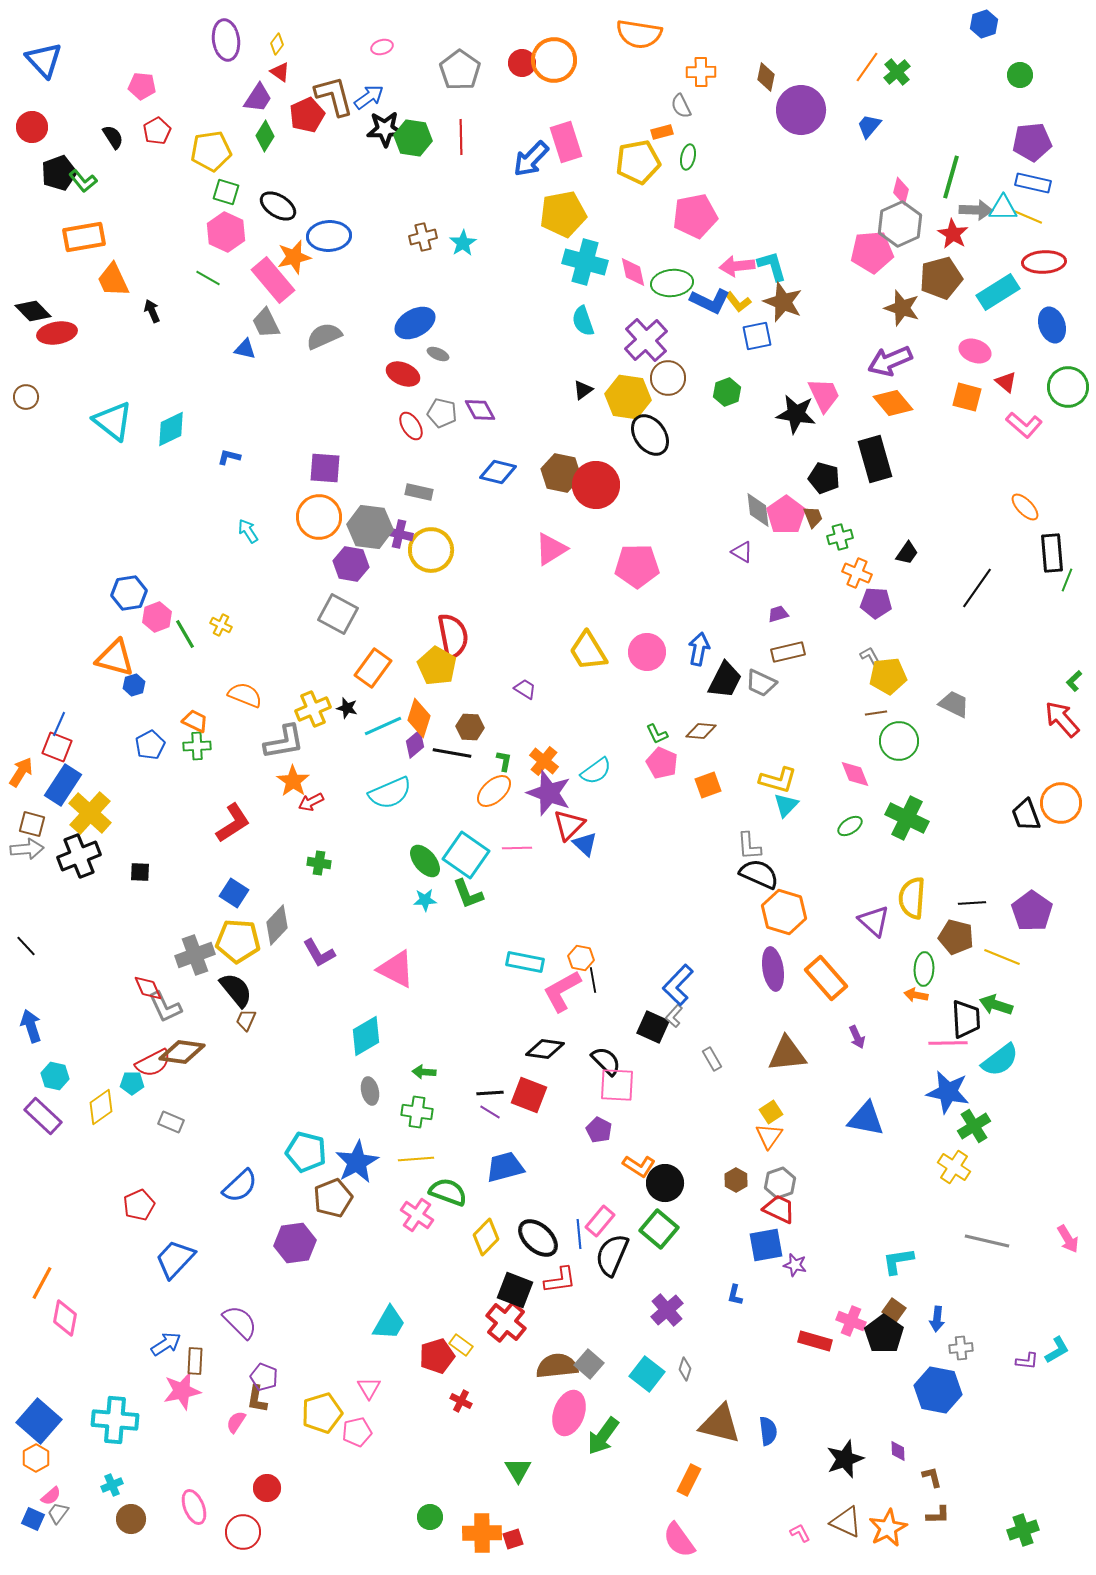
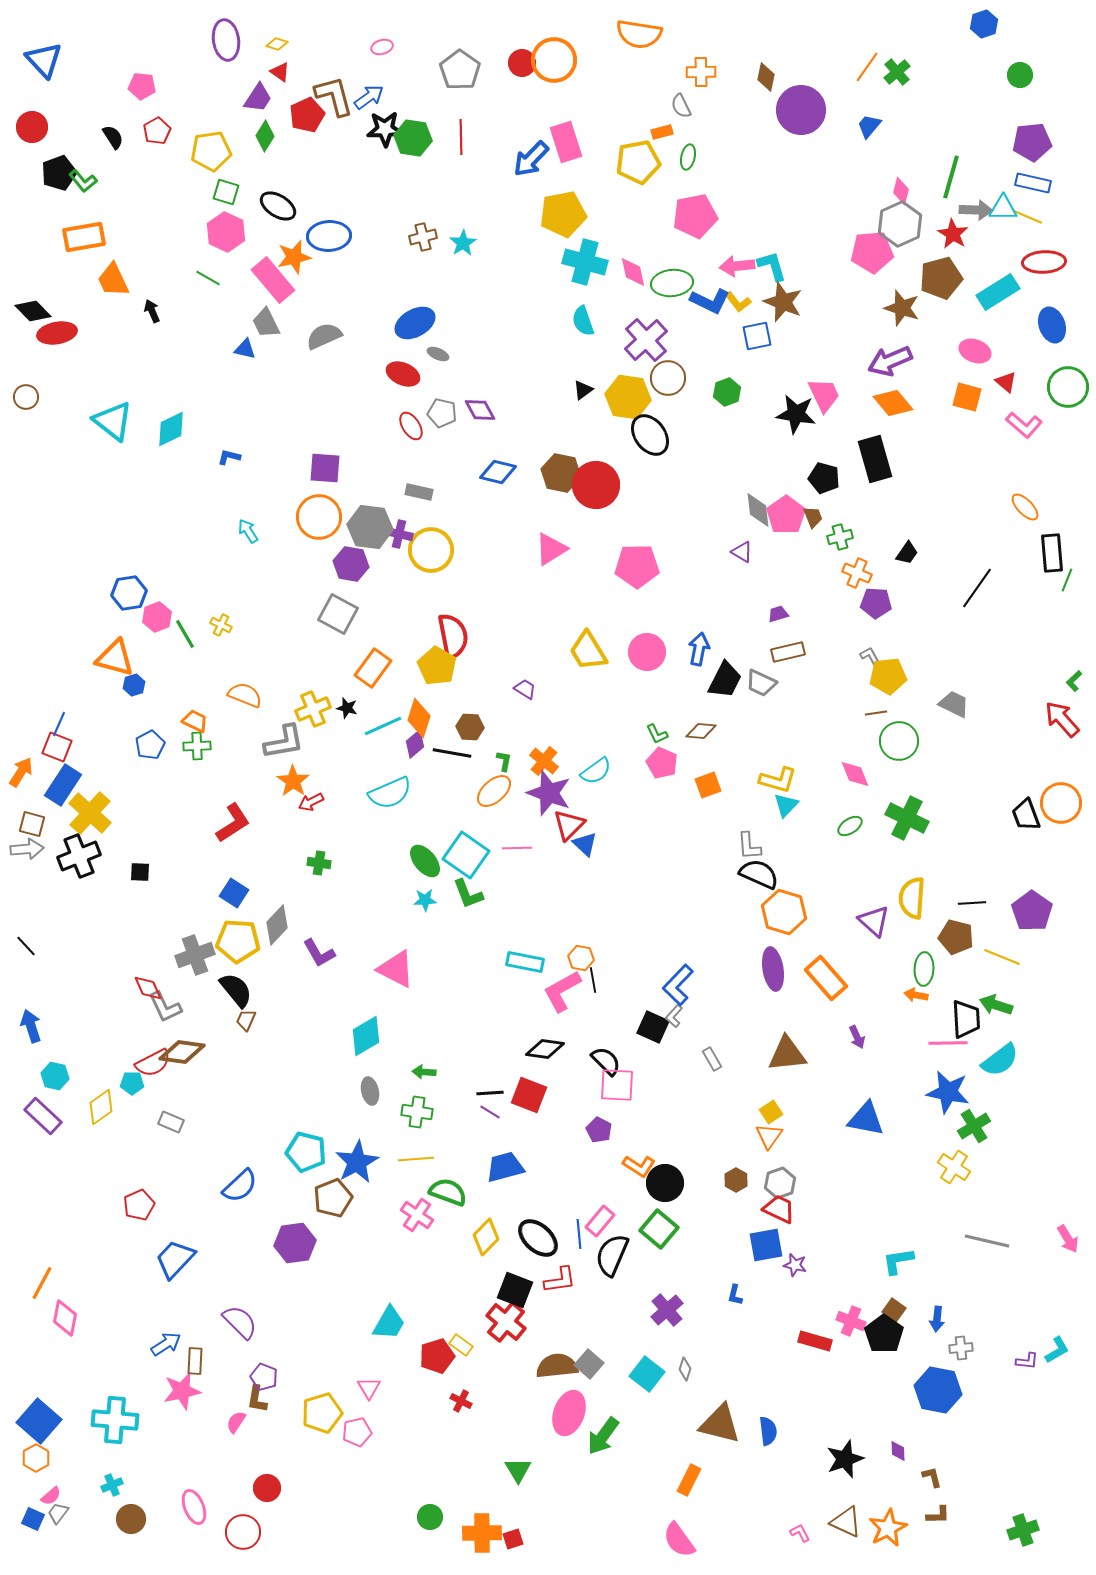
yellow diamond at (277, 44): rotated 70 degrees clockwise
